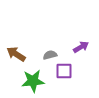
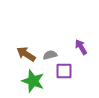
purple arrow: rotated 91 degrees counterclockwise
brown arrow: moved 10 px right
green star: rotated 25 degrees clockwise
